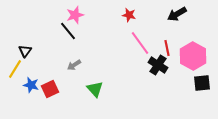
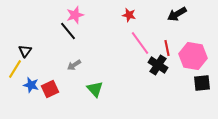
pink hexagon: rotated 20 degrees counterclockwise
